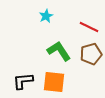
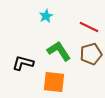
black L-shape: moved 18 px up; rotated 20 degrees clockwise
